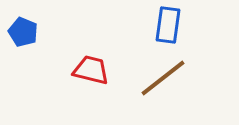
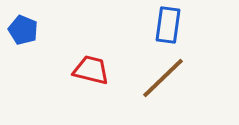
blue pentagon: moved 2 px up
brown line: rotated 6 degrees counterclockwise
